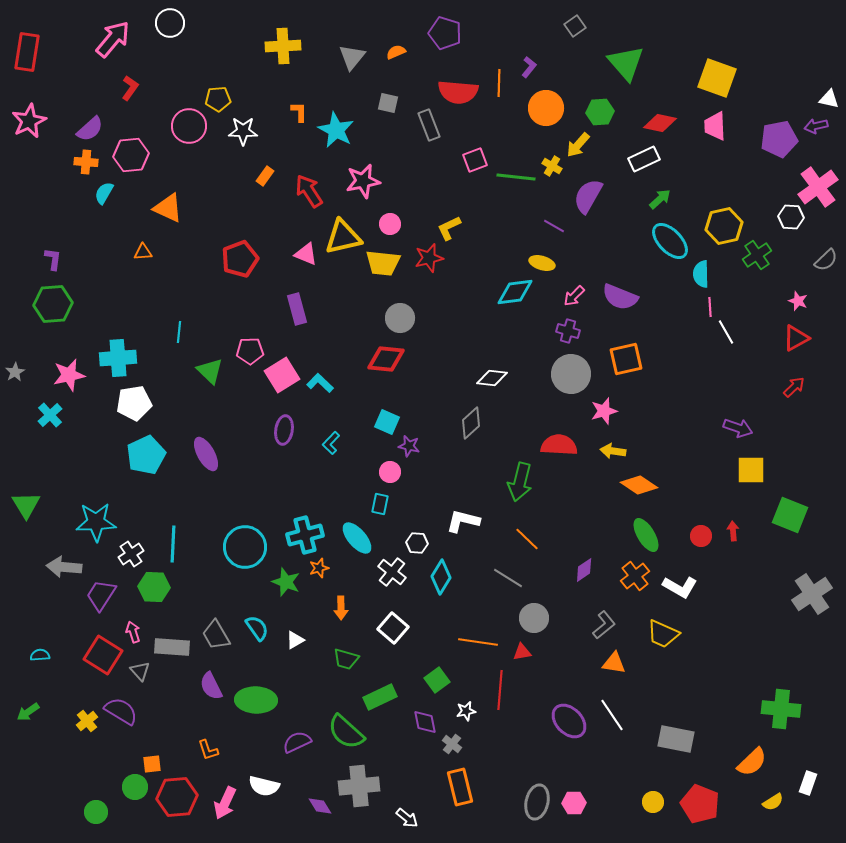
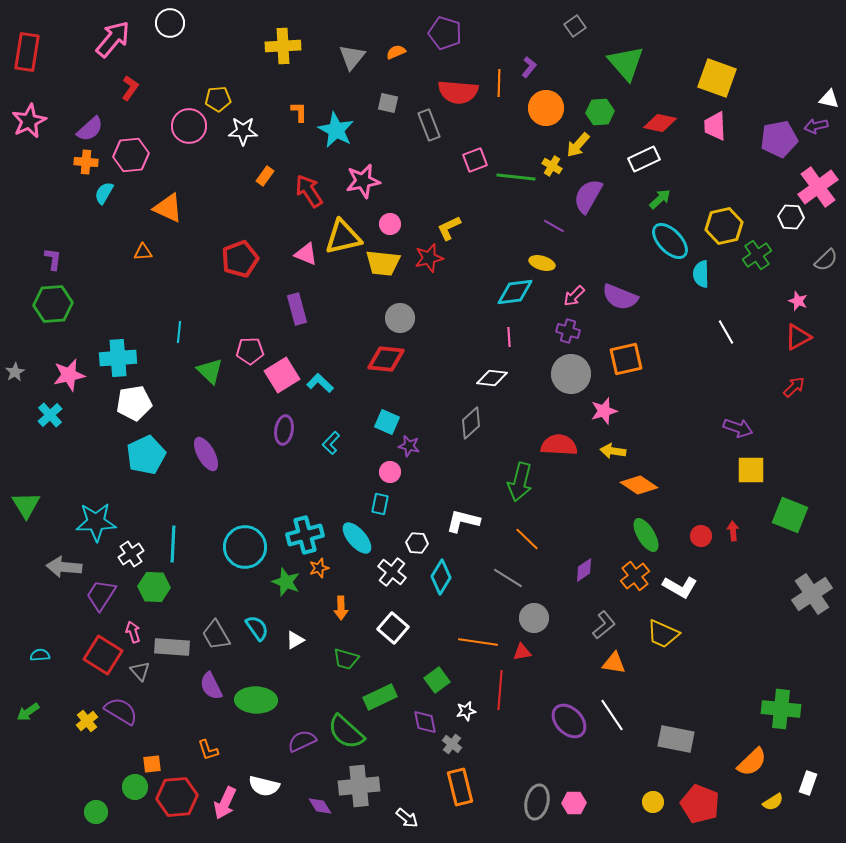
pink line at (710, 307): moved 201 px left, 30 px down
red triangle at (796, 338): moved 2 px right, 1 px up
purple semicircle at (297, 742): moved 5 px right, 1 px up
